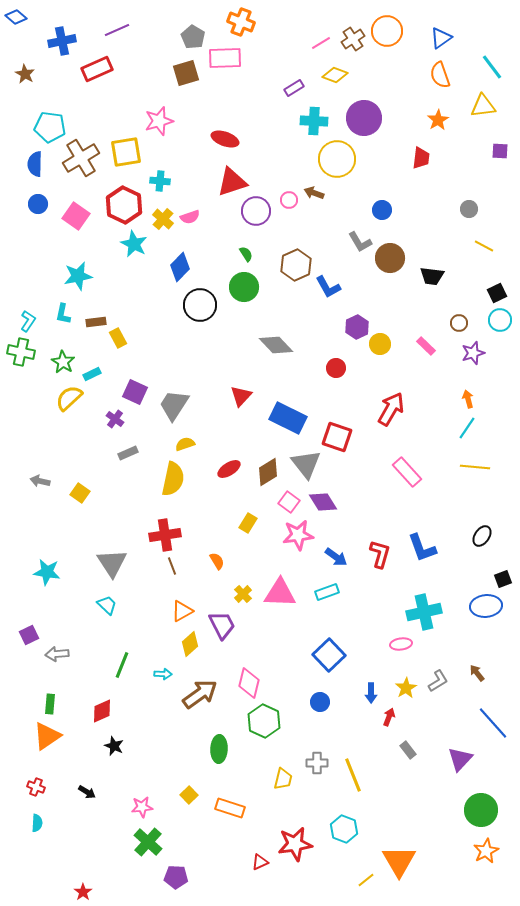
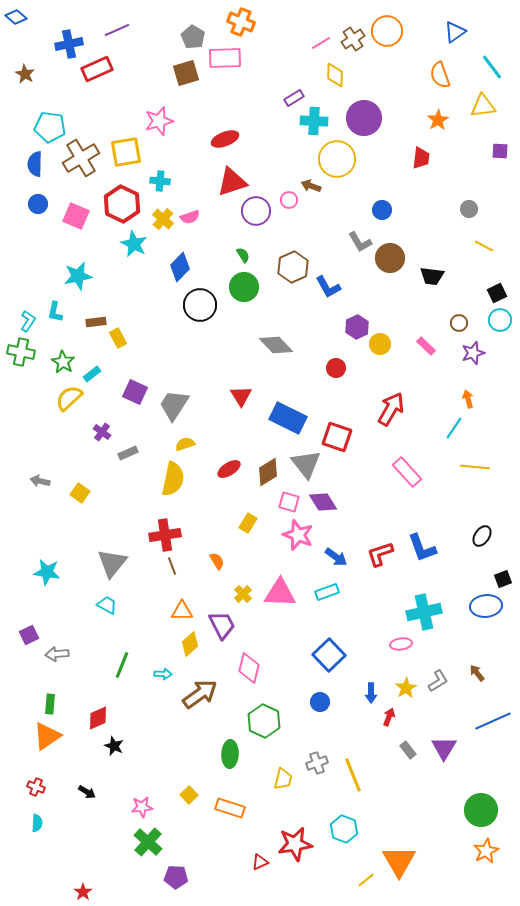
blue triangle at (441, 38): moved 14 px right, 6 px up
blue cross at (62, 41): moved 7 px right, 3 px down
yellow diamond at (335, 75): rotated 70 degrees clockwise
purple rectangle at (294, 88): moved 10 px down
red ellipse at (225, 139): rotated 40 degrees counterclockwise
brown arrow at (314, 193): moved 3 px left, 7 px up
red hexagon at (124, 205): moved 2 px left, 1 px up
pink square at (76, 216): rotated 12 degrees counterclockwise
green semicircle at (246, 254): moved 3 px left, 1 px down
brown hexagon at (296, 265): moved 3 px left, 2 px down
cyan L-shape at (63, 314): moved 8 px left, 2 px up
cyan rectangle at (92, 374): rotated 12 degrees counterclockwise
red triangle at (241, 396): rotated 15 degrees counterclockwise
purple cross at (115, 419): moved 13 px left, 13 px down
cyan line at (467, 428): moved 13 px left
pink square at (289, 502): rotated 20 degrees counterclockwise
pink star at (298, 535): rotated 28 degrees clockwise
red L-shape at (380, 554): rotated 124 degrees counterclockwise
gray triangle at (112, 563): rotated 12 degrees clockwise
cyan trapezoid at (107, 605): rotated 15 degrees counterclockwise
orange triangle at (182, 611): rotated 30 degrees clockwise
pink diamond at (249, 683): moved 15 px up
red diamond at (102, 711): moved 4 px left, 7 px down
blue line at (493, 723): moved 2 px up; rotated 72 degrees counterclockwise
green ellipse at (219, 749): moved 11 px right, 5 px down
purple triangle at (460, 759): moved 16 px left, 11 px up; rotated 12 degrees counterclockwise
gray cross at (317, 763): rotated 20 degrees counterclockwise
